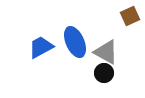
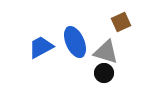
brown square: moved 9 px left, 6 px down
gray triangle: rotated 12 degrees counterclockwise
